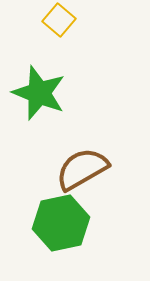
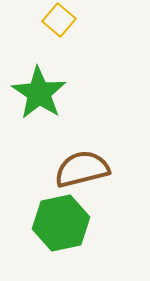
green star: rotated 12 degrees clockwise
brown semicircle: rotated 16 degrees clockwise
